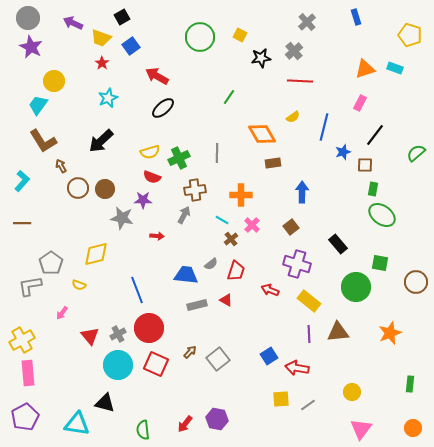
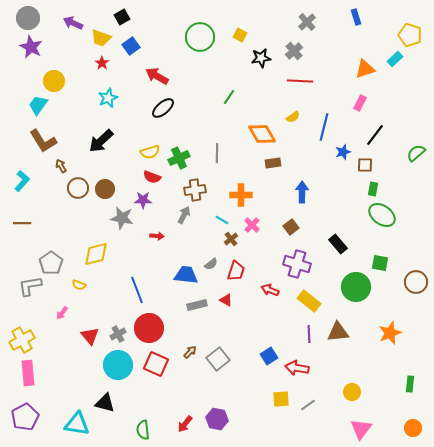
cyan rectangle at (395, 68): moved 9 px up; rotated 63 degrees counterclockwise
